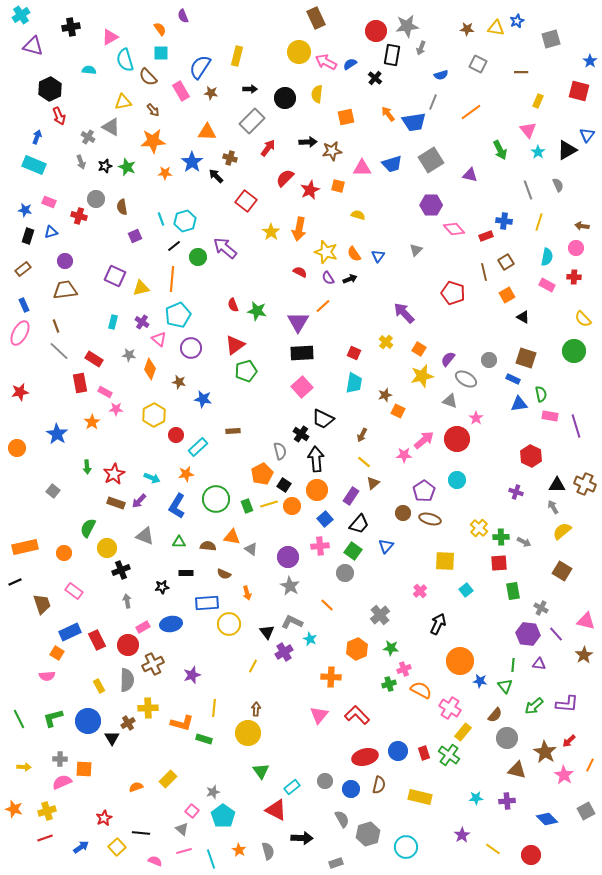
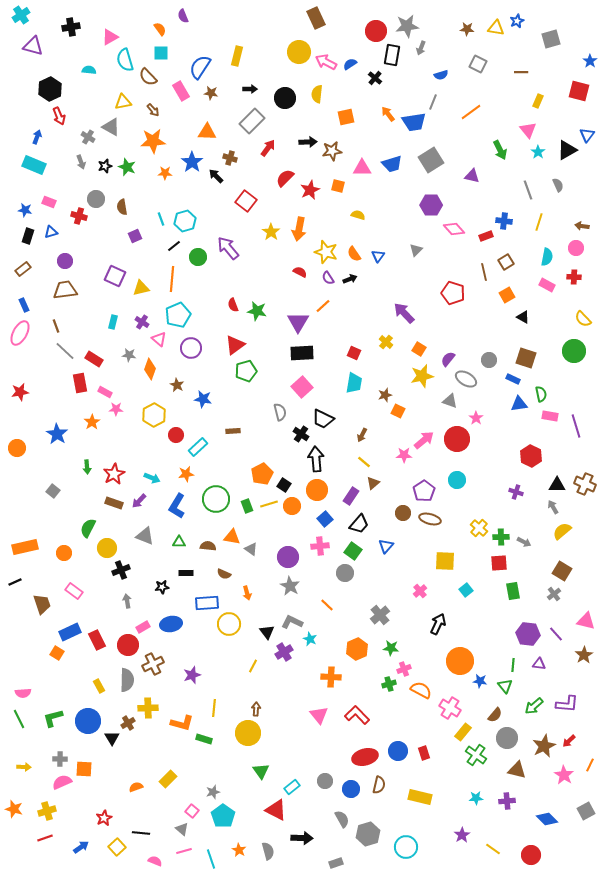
purple triangle at (470, 175): moved 2 px right, 1 px down
purple arrow at (225, 248): moved 3 px right; rotated 10 degrees clockwise
gray line at (59, 351): moved 6 px right
brown star at (179, 382): moved 2 px left, 3 px down; rotated 16 degrees clockwise
gray semicircle at (280, 451): moved 39 px up
brown rectangle at (116, 503): moved 2 px left
gray cross at (541, 608): moved 13 px right, 14 px up; rotated 24 degrees clockwise
pink semicircle at (47, 676): moved 24 px left, 17 px down
pink triangle at (319, 715): rotated 18 degrees counterclockwise
brown star at (545, 752): moved 1 px left, 6 px up; rotated 15 degrees clockwise
green cross at (449, 755): moved 27 px right
